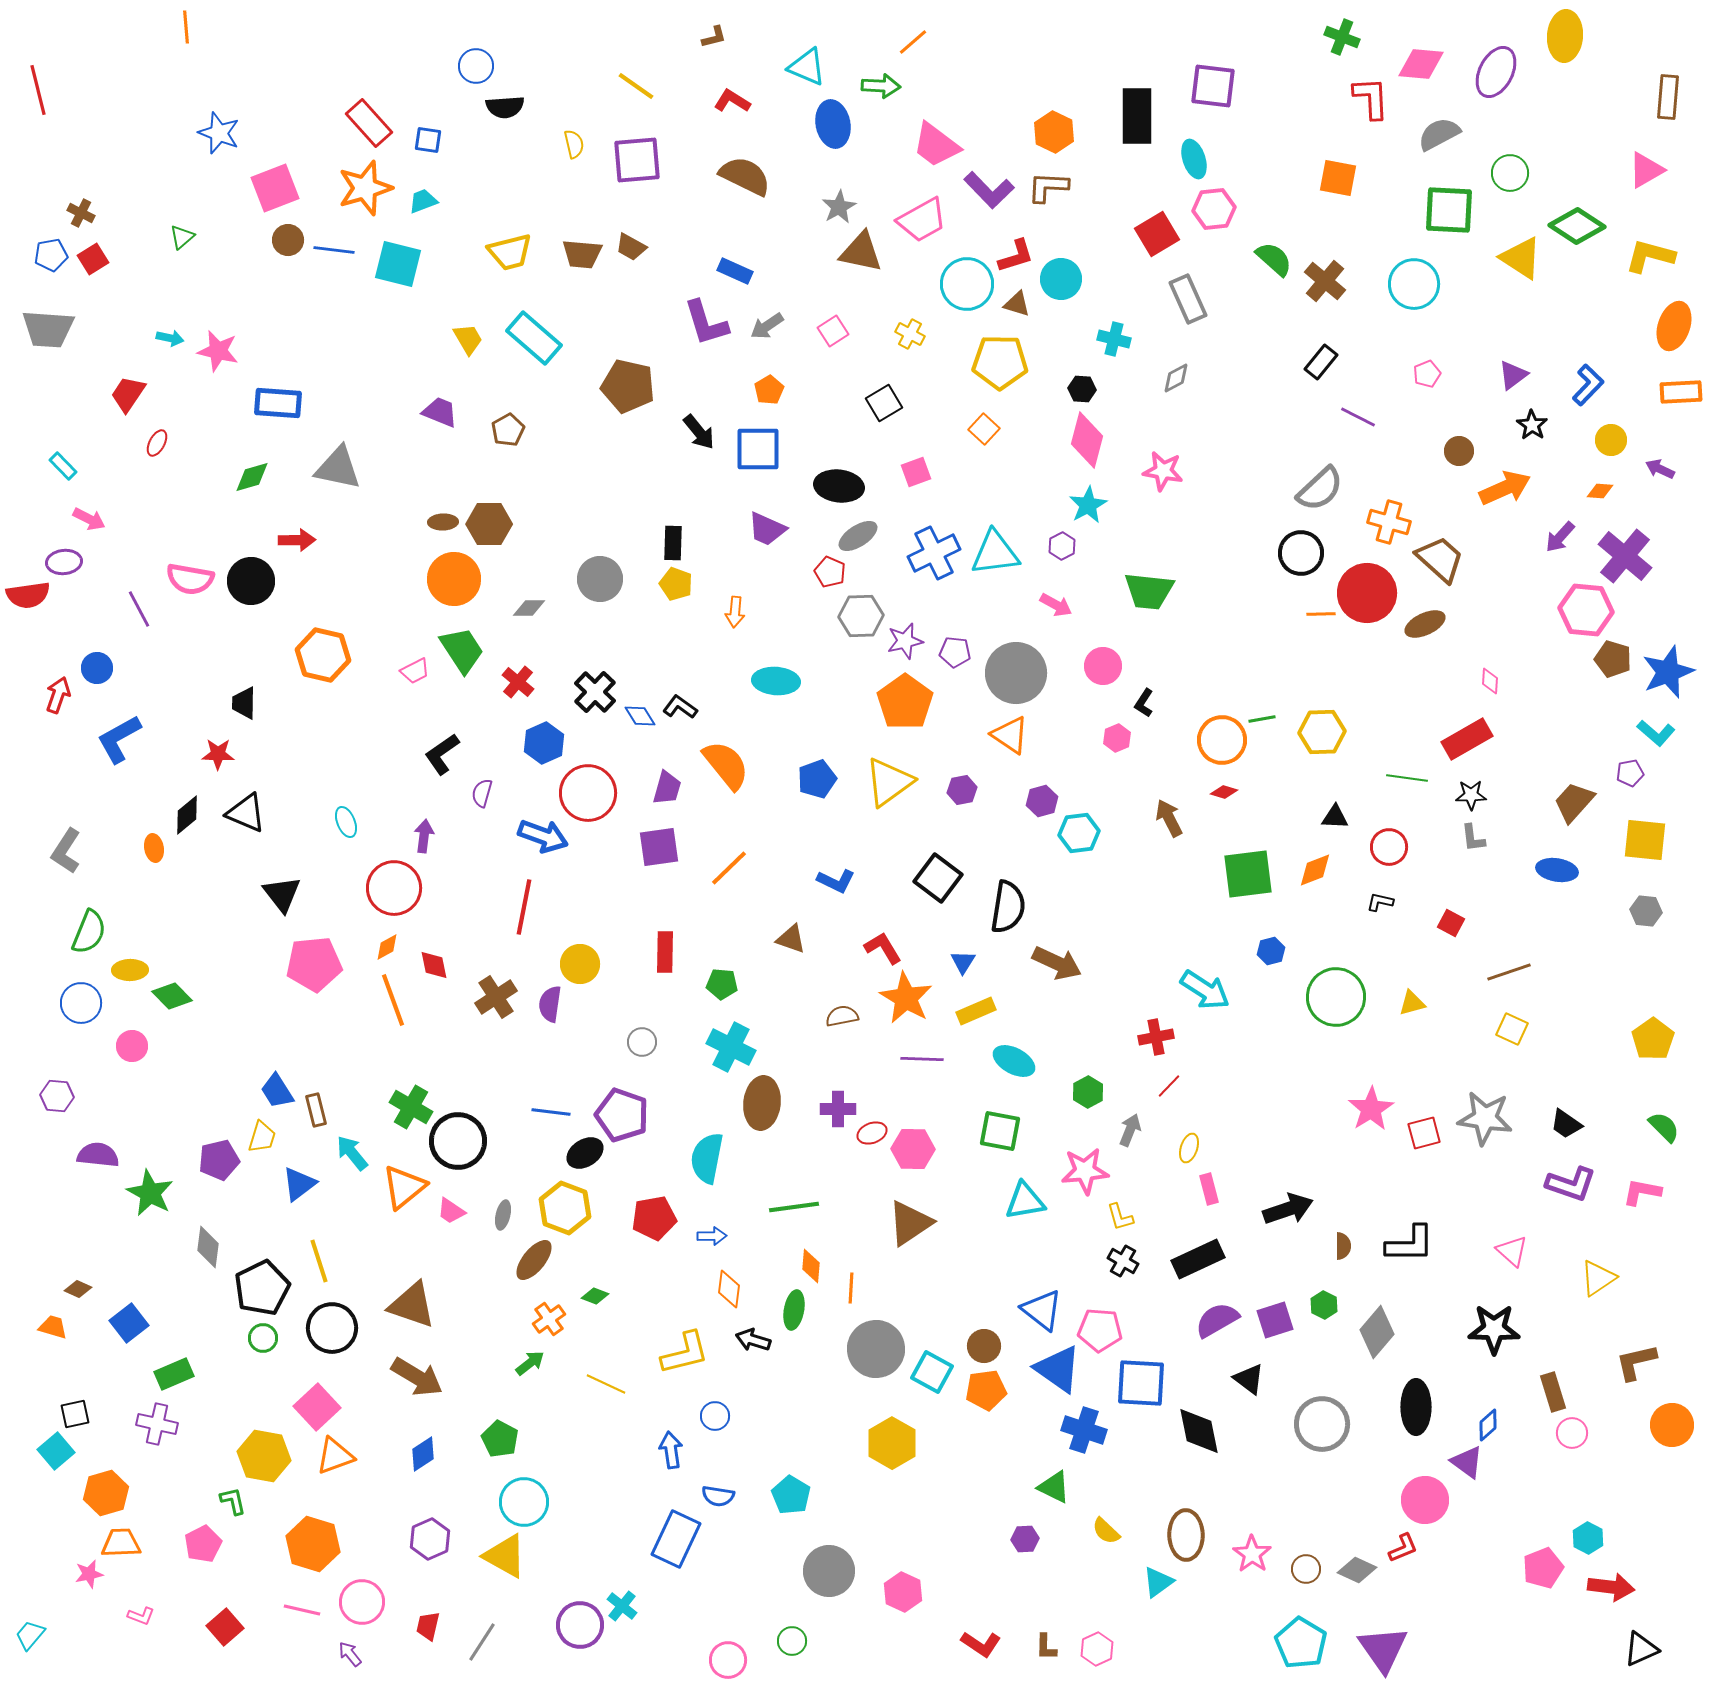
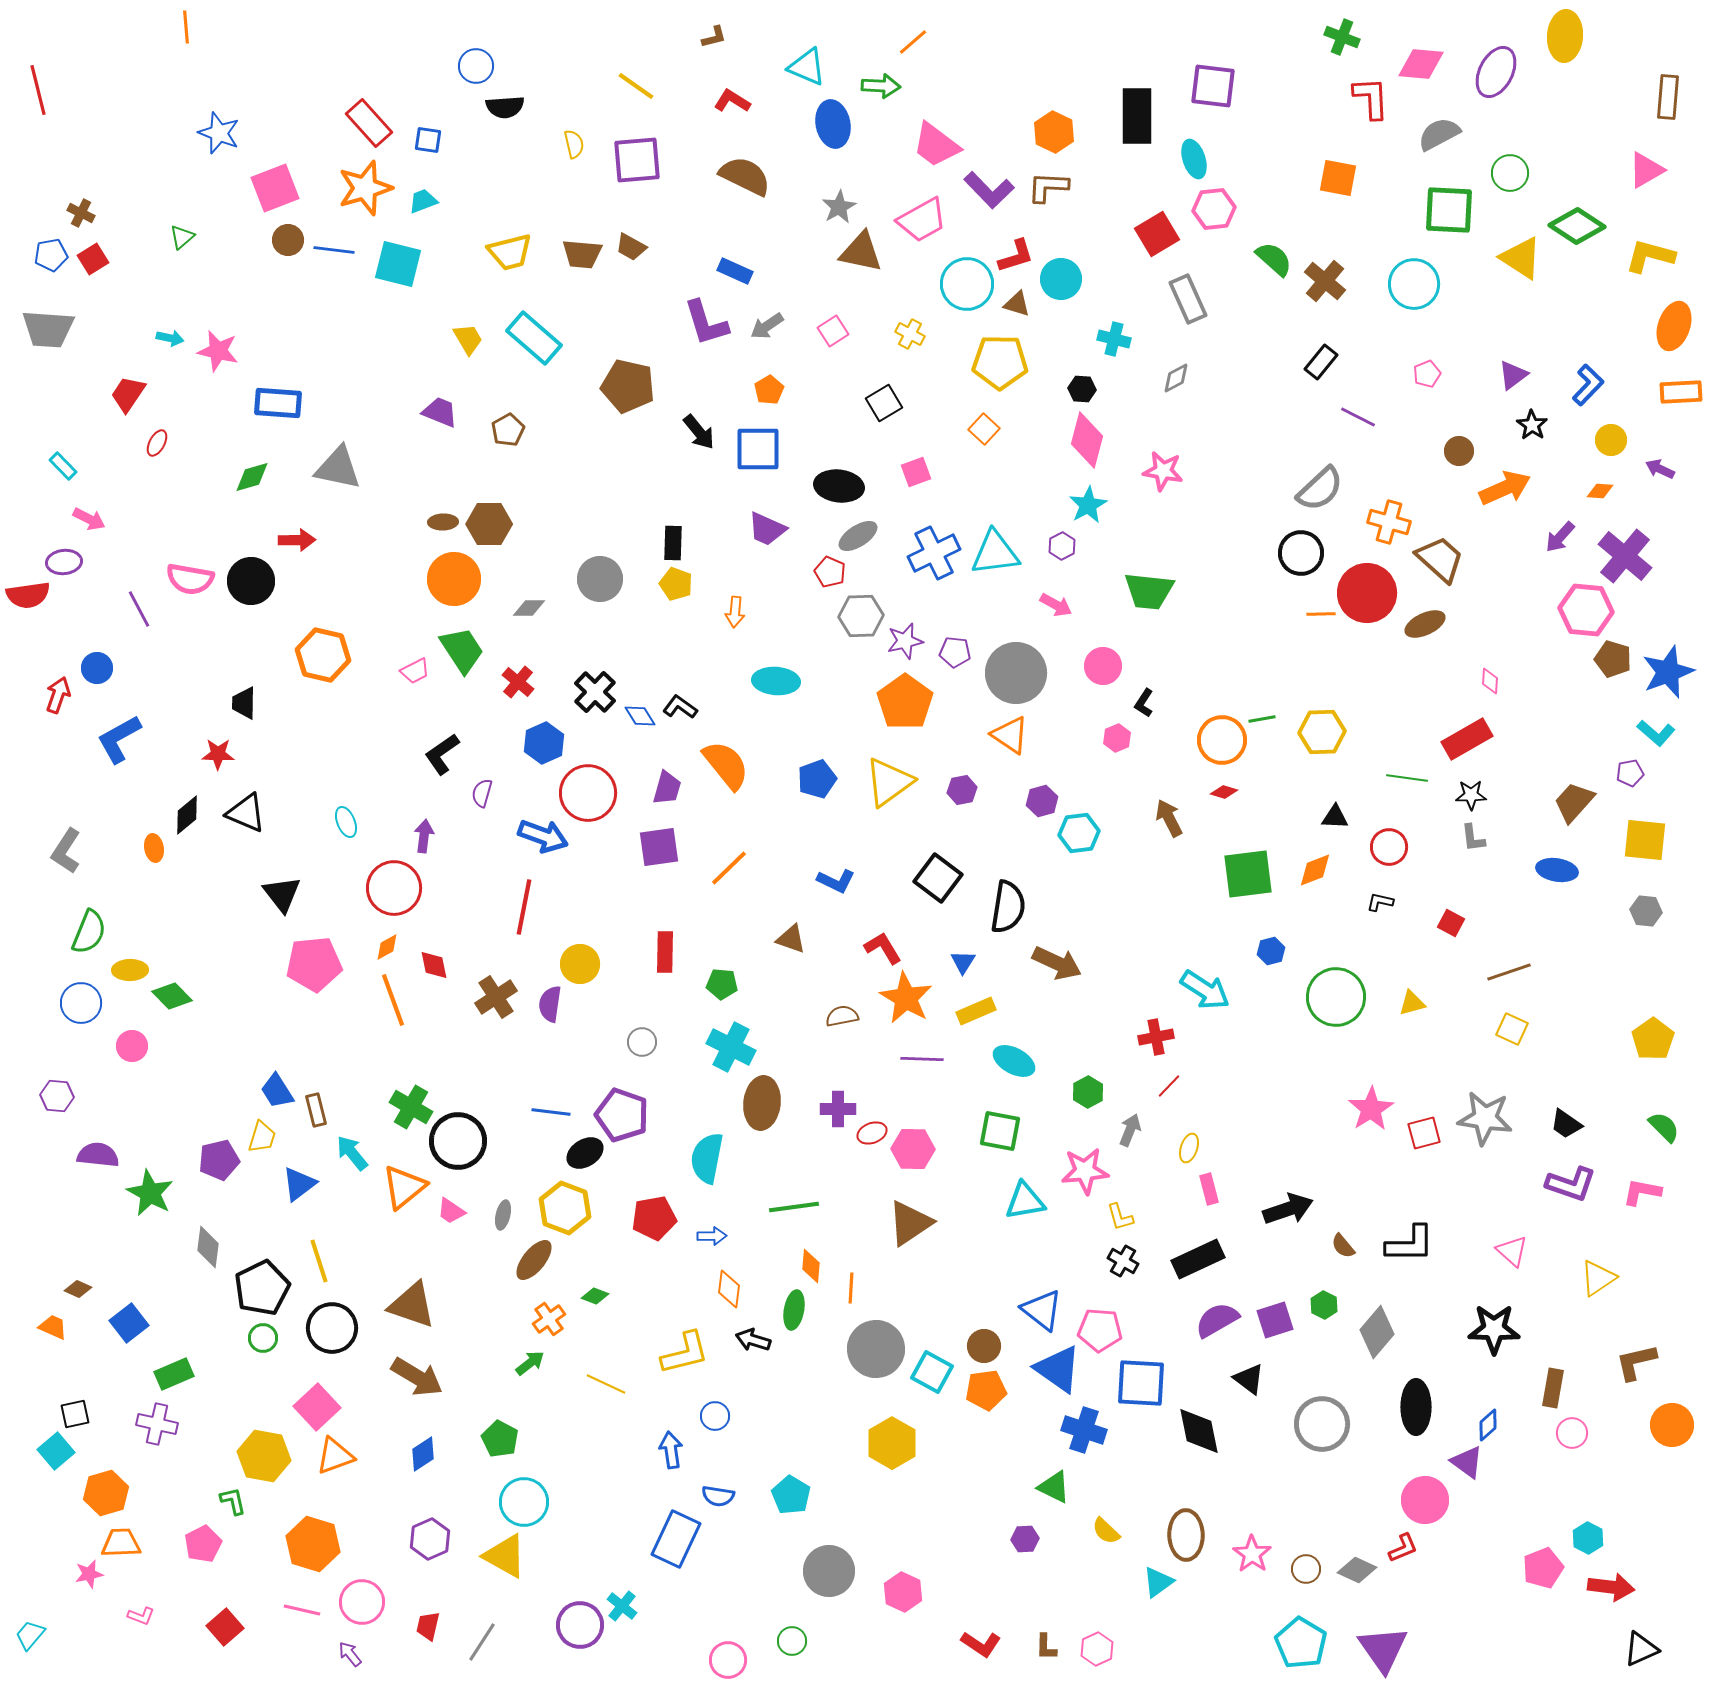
brown semicircle at (1343, 1246): rotated 140 degrees clockwise
orange trapezoid at (53, 1327): rotated 8 degrees clockwise
brown rectangle at (1553, 1392): moved 4 px up; rotated 27 degrees clockwise
